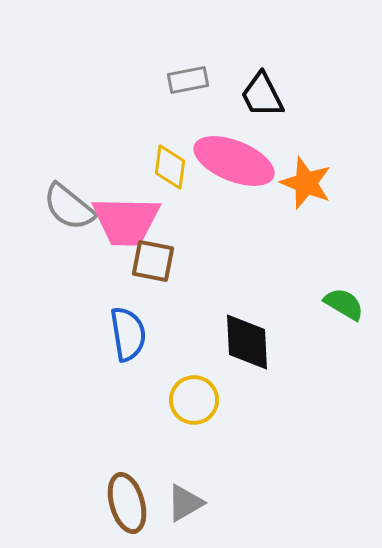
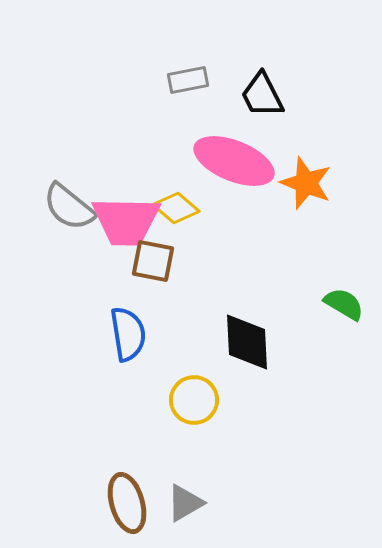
yellow diamond: moved 6 px right, 41 px down; rotated 57 degrees counterclockwise
